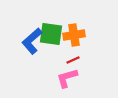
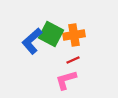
green square: rotated 20 degrees clockwise
pink L-shape: moved 1 px left, 2 px down
